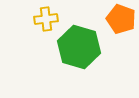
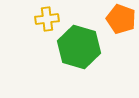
yellow cross: moved 1 px right
